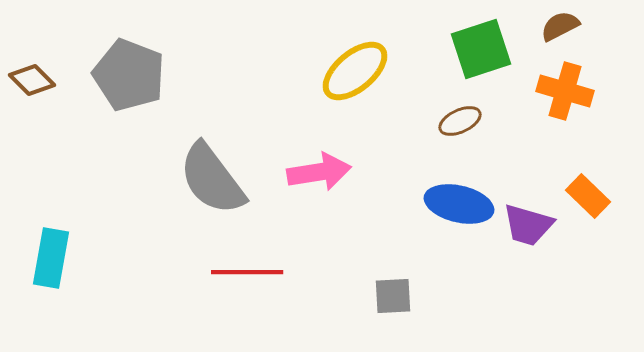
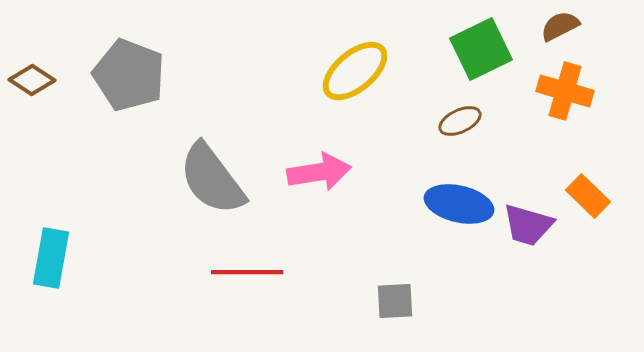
green square: rotated 8 degrees counterclockwise
brown diamond: rotated 12 degrees counterclockwise
gray square: moved 2 px right, 5 px down
